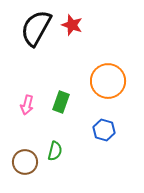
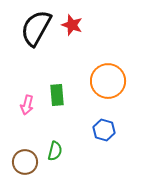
green rectangle: moved 4 px left, 7 px up; rotated 25 degrees counterclockwise
